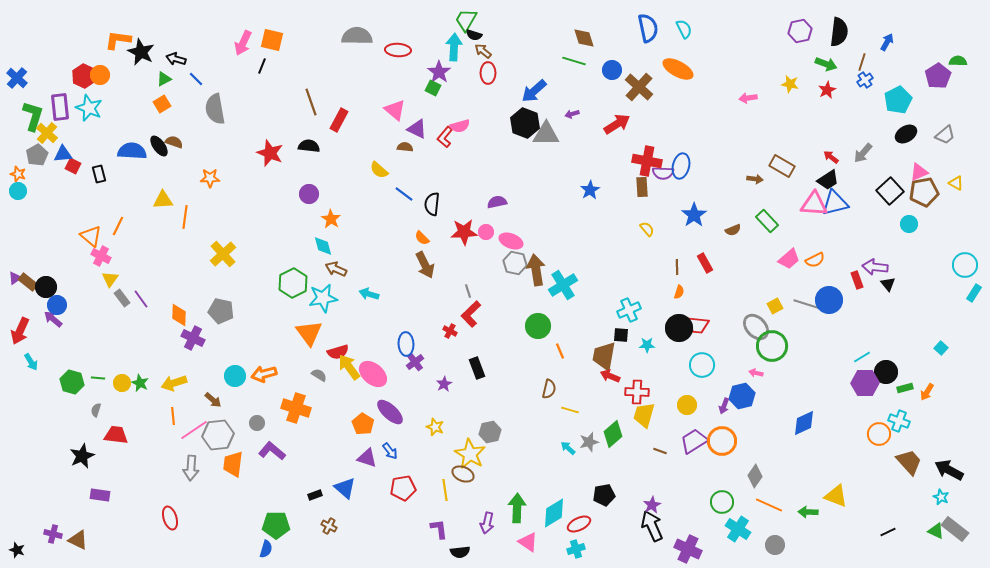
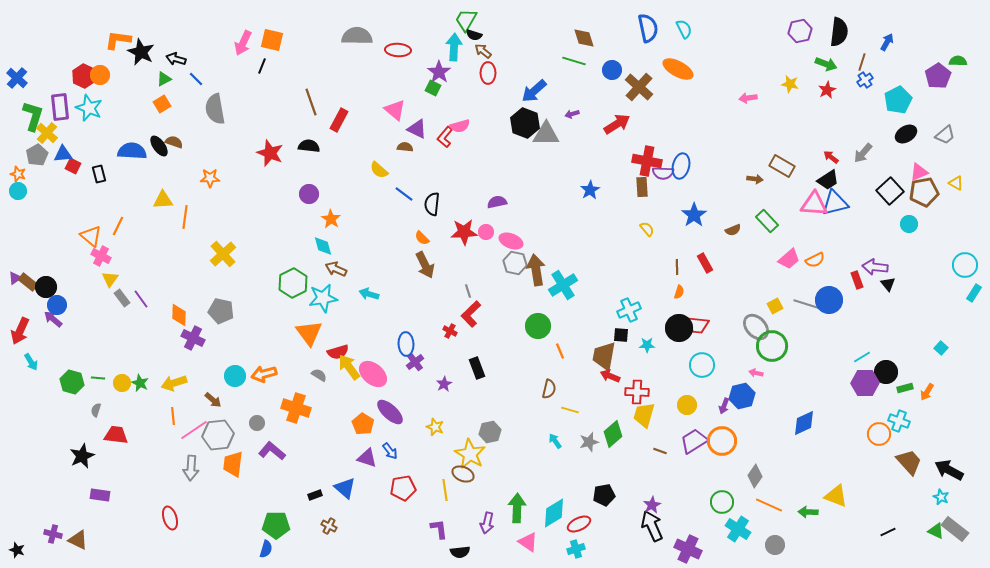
cyan arrow at (568, 448): moved 13 px left, 7 px up; rotated 14 degrees clockwise
